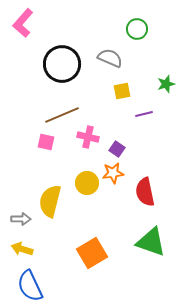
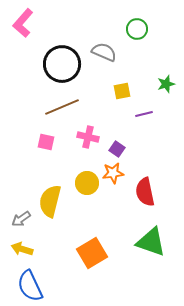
gray semicircle: moved 6 px left, 6 px up
brown line: moved 8 px up
gray arrow: rotated 144 degrees clockwise
